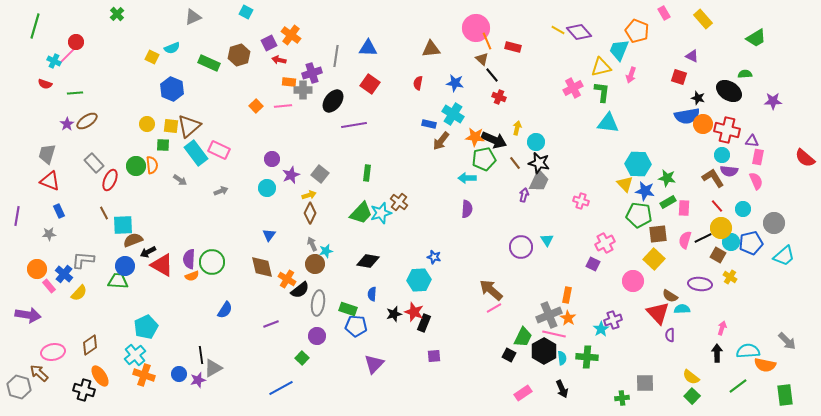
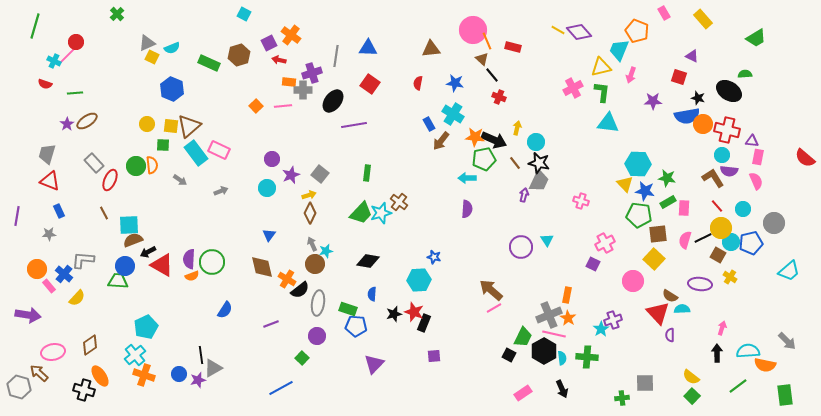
cyan square at (246, 12): moved 2 px left, 2 px down
gray triangle at (193, 17): moved 46 px left, 26 px down
pink circle at (476, 28): moved 3 px left, 2 px down
purple star at (773, 101): moved 120 px left
blue rectangle at (429, 124): rotated 48 degrees clockwise
cyan square at (123, 225): moved 6 px right
cyan trapezoid at (784, 256): moved 5 px right, 15 px down
yellow semicircle at (79, 293): moved 2 px left, 5 px down
